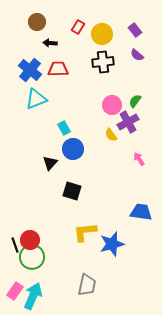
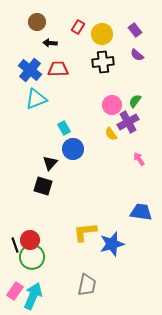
yellow semicircle: moved 1 px up
black square: moved 29 px left, 5 px up
